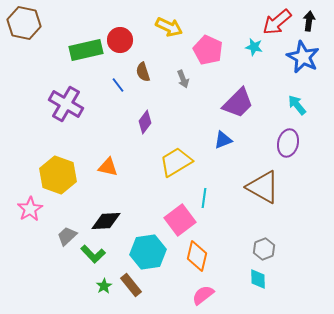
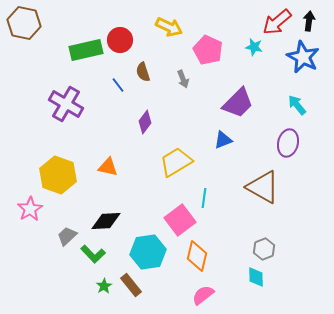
cyan diamond: moved 2 px left, 2 px up
